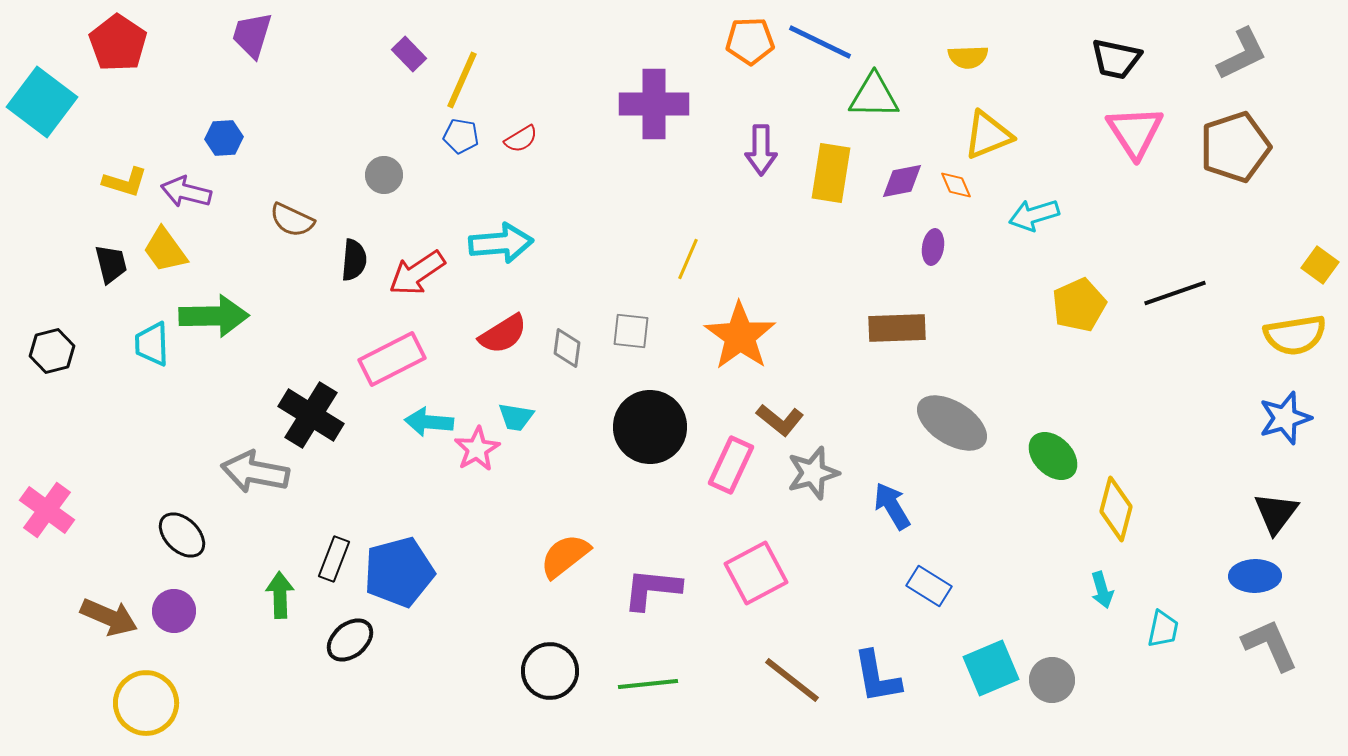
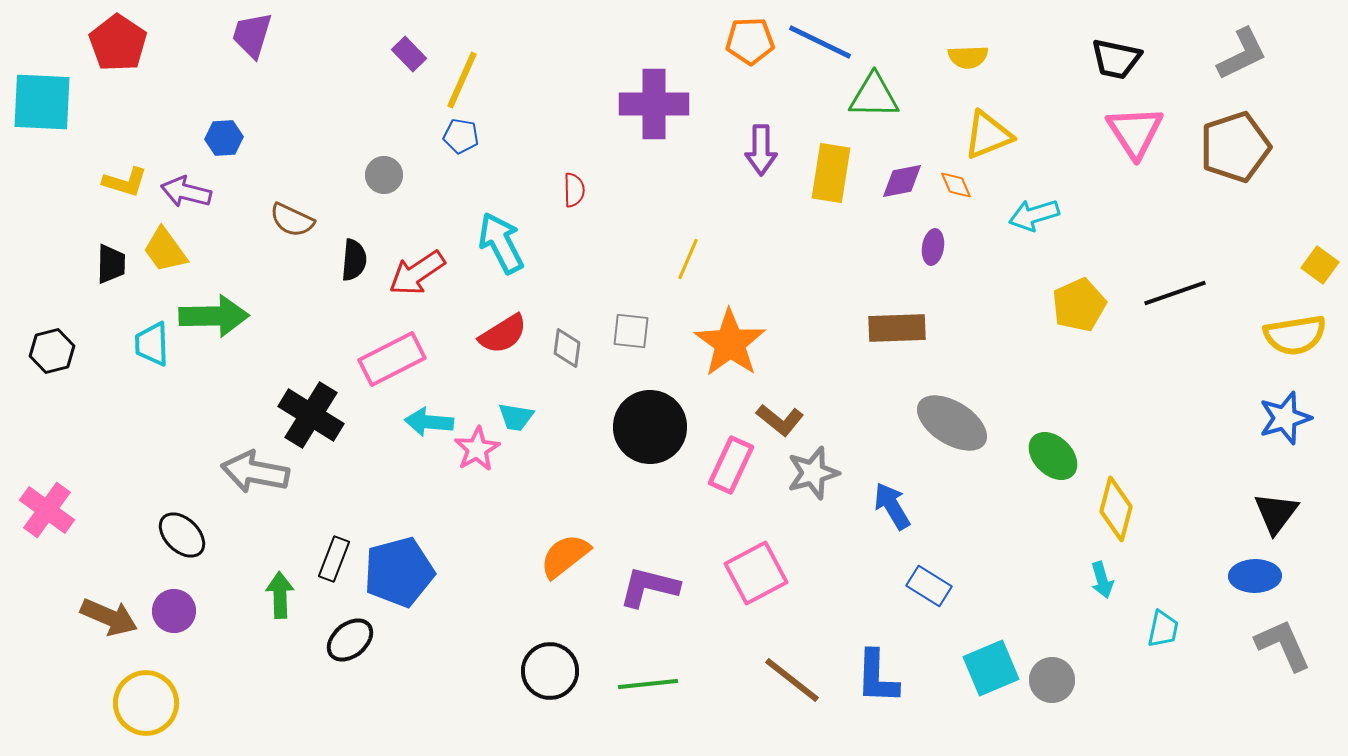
cyan square at (42, 102): rotated 34 degrees counterclockwise
red semicircle at (521, 139): moved 53 px right, 51 px down; rotated 60 degrees counterclockwise
cyan arrow at (501, 243): rotated 112 degrees counterclockwise
black trapezoid at (111, 264): rotated 15 degrees clockwise
orange star at (740, 336): moved 10 px left, 7 px down
purple L-shape at (652, 589): moved 3 px left, 2 px up; rotated 8 degrees clockwise
cyan arrow at (1102, 590): moved 10 px up
gray L-shape at (1270, 645): moved 13 px right
blue L-shape at (877, 677): rotated 12 degrees clockwise
